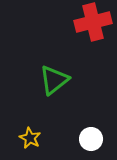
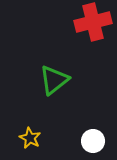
white circle: moved 2 px right, 2 px down
